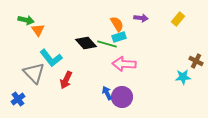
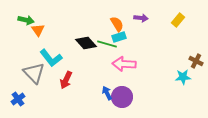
yellow rectangle: moved 1 px down
